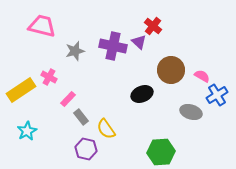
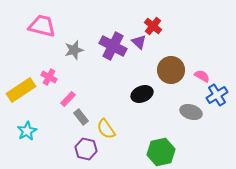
purple cross: rotated 16 degrees clockwise
gray star: moved 1 px left, 1 px up
green hexagon: rotated 8 degrees counterclockwise
